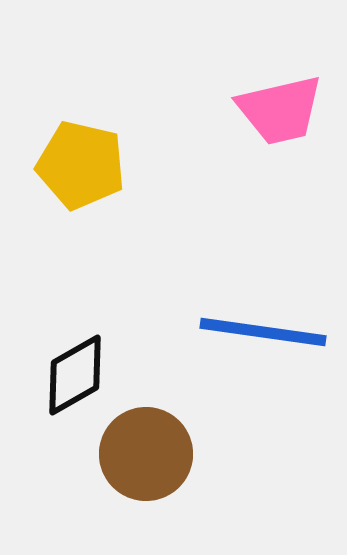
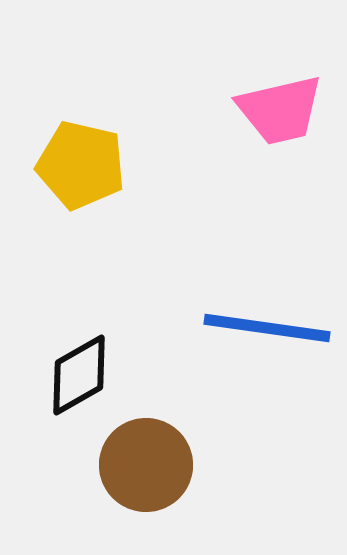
blue line: moved 4 px right, 4 px up
black diamond: moved 4 px right
brown circle: moved 11 px down
